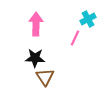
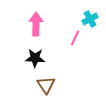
cyan cross: moved 2 px right
brown triangle: moved 1 px right, 8 px down
